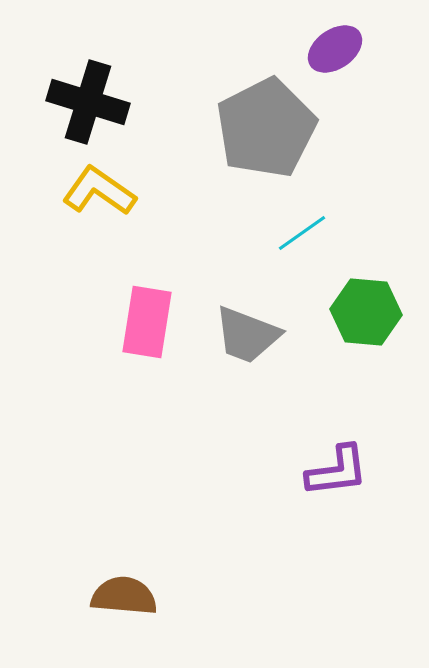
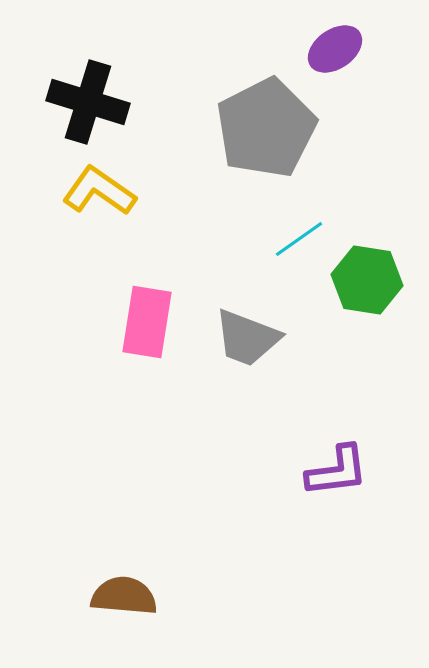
cyan line: moved 3 px left, 6 px down
green hexagon: moved 1 px right, 32 px up; rotated 4 degrees clockwise
gray trapezoid: moved 3 px down
